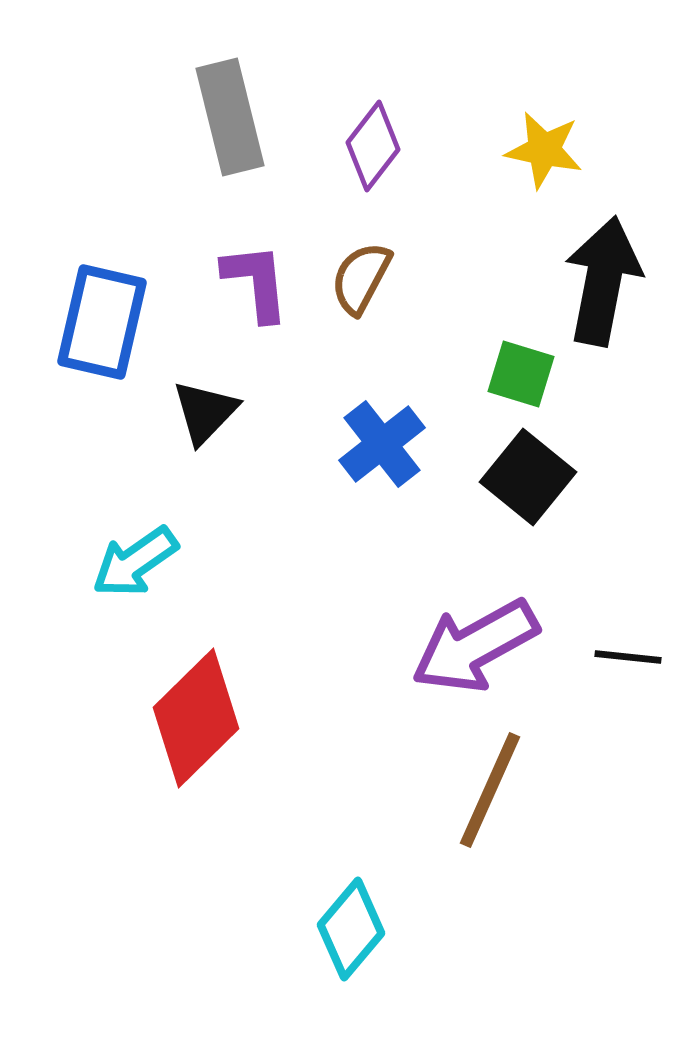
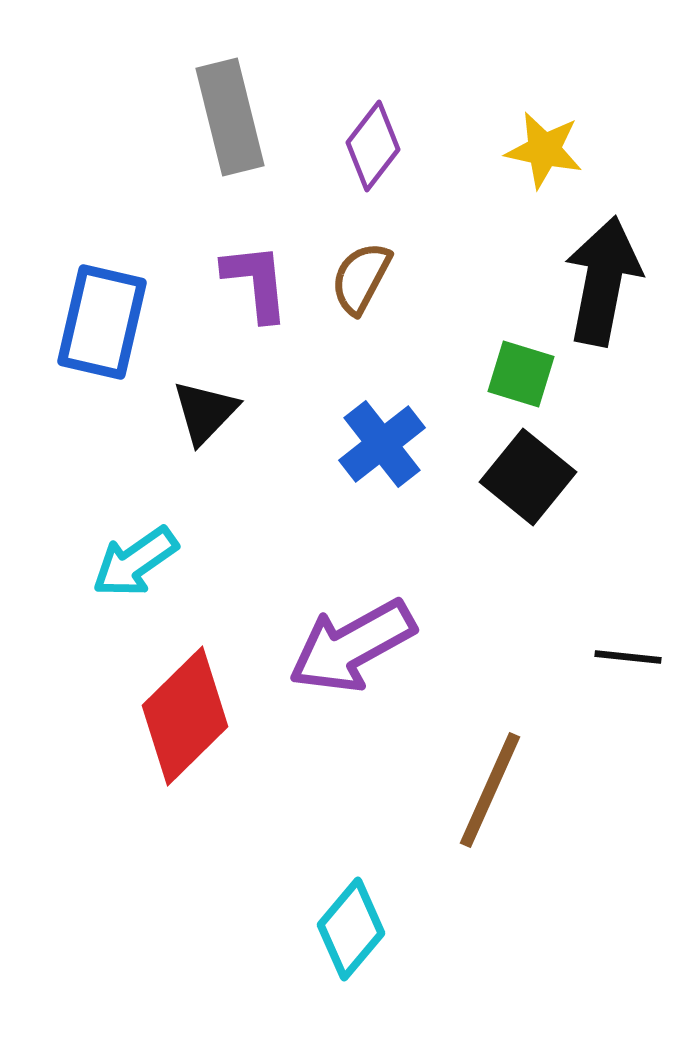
purple arrow: moved 123 px left
red diamond: moved 11 px left, 2 px up
